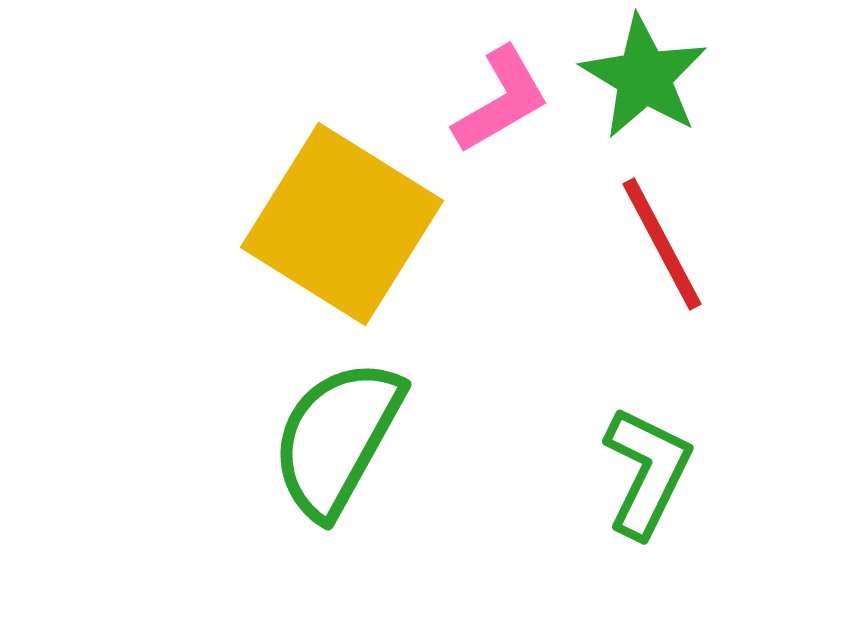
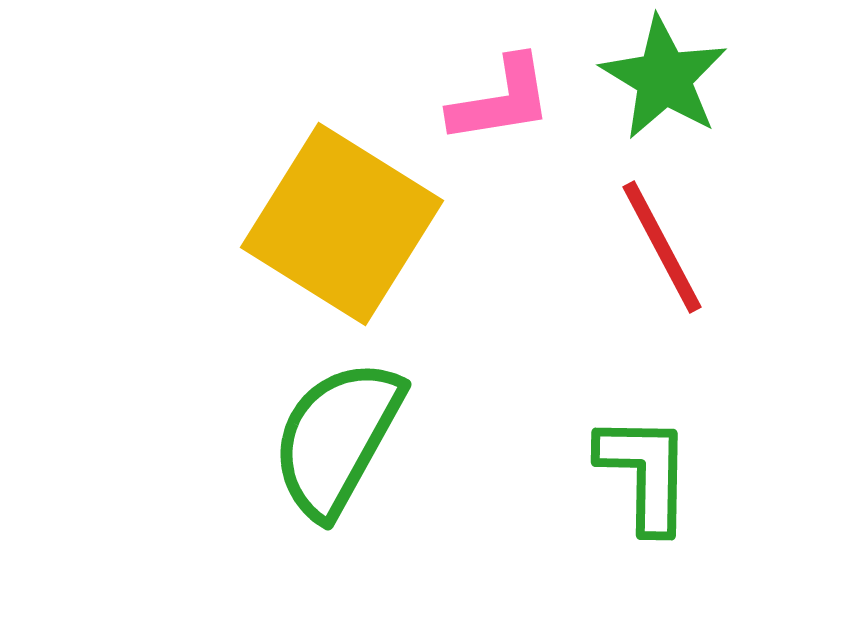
green star: moved 20 px right, 1 px down
pink L-shape: rotated 21 degrees clockwise
red line: moved 3 px down
green L-shape: moved 2 px left, 1 px down; rotated 25 degrees counterclockwise
